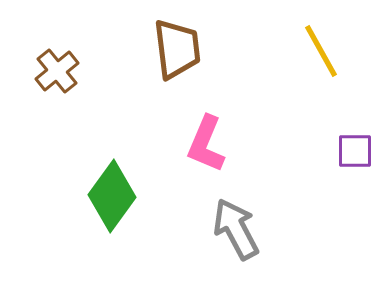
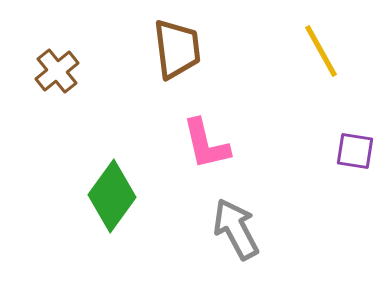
pink L-shape: rotated 36 degrees counterclockwise
purple square: rotated 9 degrees clockwise
